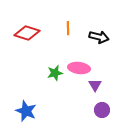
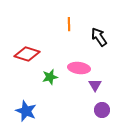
orange line: moved 1 px right, 4 px up
red diamond: moved 21 px down
black arrow: rotated 138 degrees counterclockwise
green star: moved 5 px left, 4 px down
